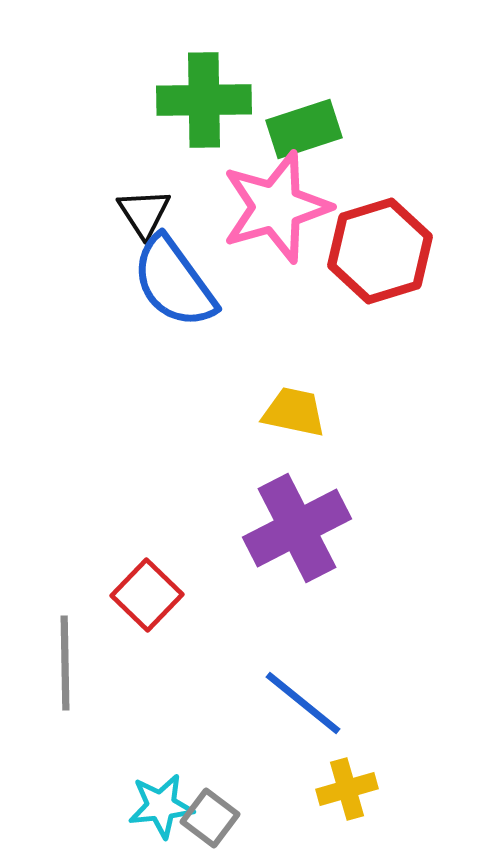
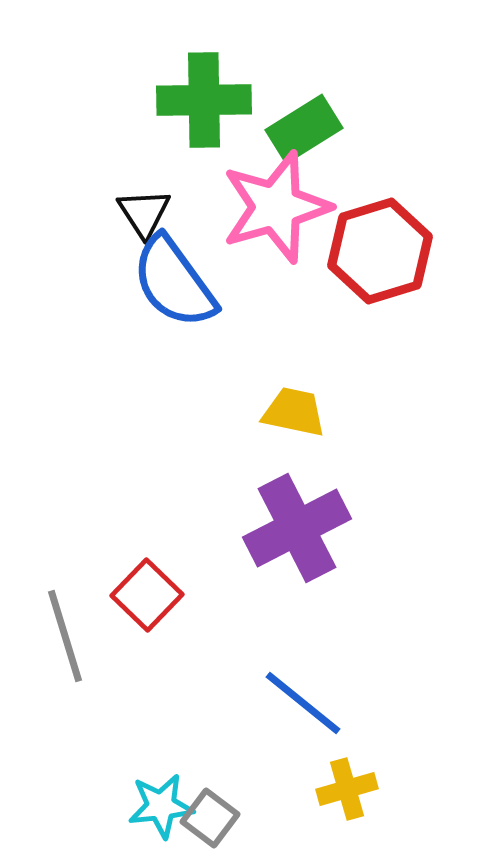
green rectangle: rotated 14 degrees counterclockwise
gray line: moved 27 px up; rotated 16 degrees counterclockwise
